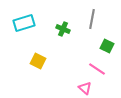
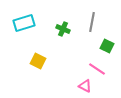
gray line: moved 3 px down
pink triangle: moved 2 px up; rotated 16 degrees counterclockwise
